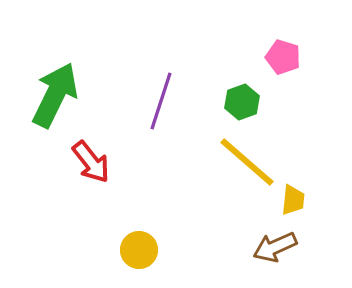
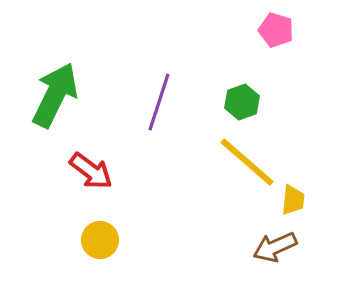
pink pentagon: moved 7 px left, 27 px up
purple line: moved 2 px left, 1 px down
red arrow: moved 9 px down; rotated 15 degrees counterclockwise
yellow circle: moved 39 px left, 10 px up
